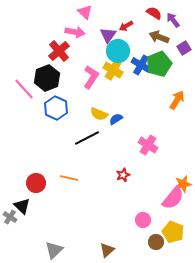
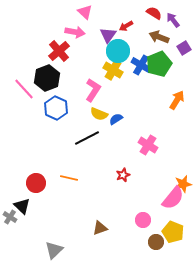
pink L-shape: moved 2 px right, 13 px down
brown triangle: moved 7 px left, 22 px up; rotated 21 degrees clockwise
